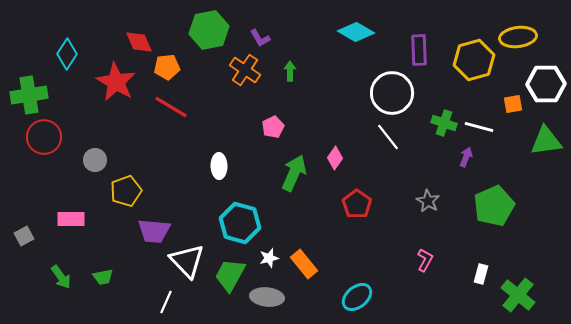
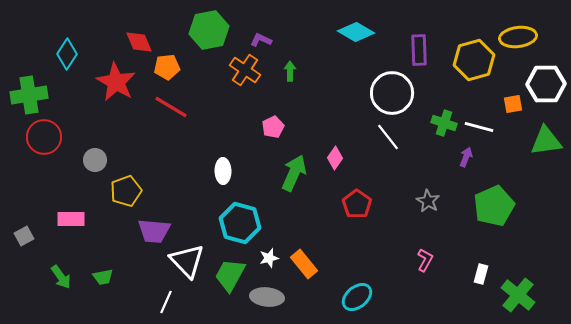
purple L-shape at (260, 38): moved 1 px right, 2 px down; rotated 145 degrees clockwise
white ellipse at (219, 166): moved 4 px right, 5 px down
